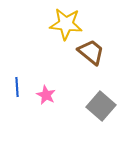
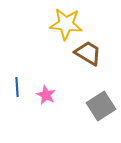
brown trapezoid: moved 3 px left, 1 px down; rotated 8 degrees counterclockwise
gray square: rotated 16 degrees clockwise
